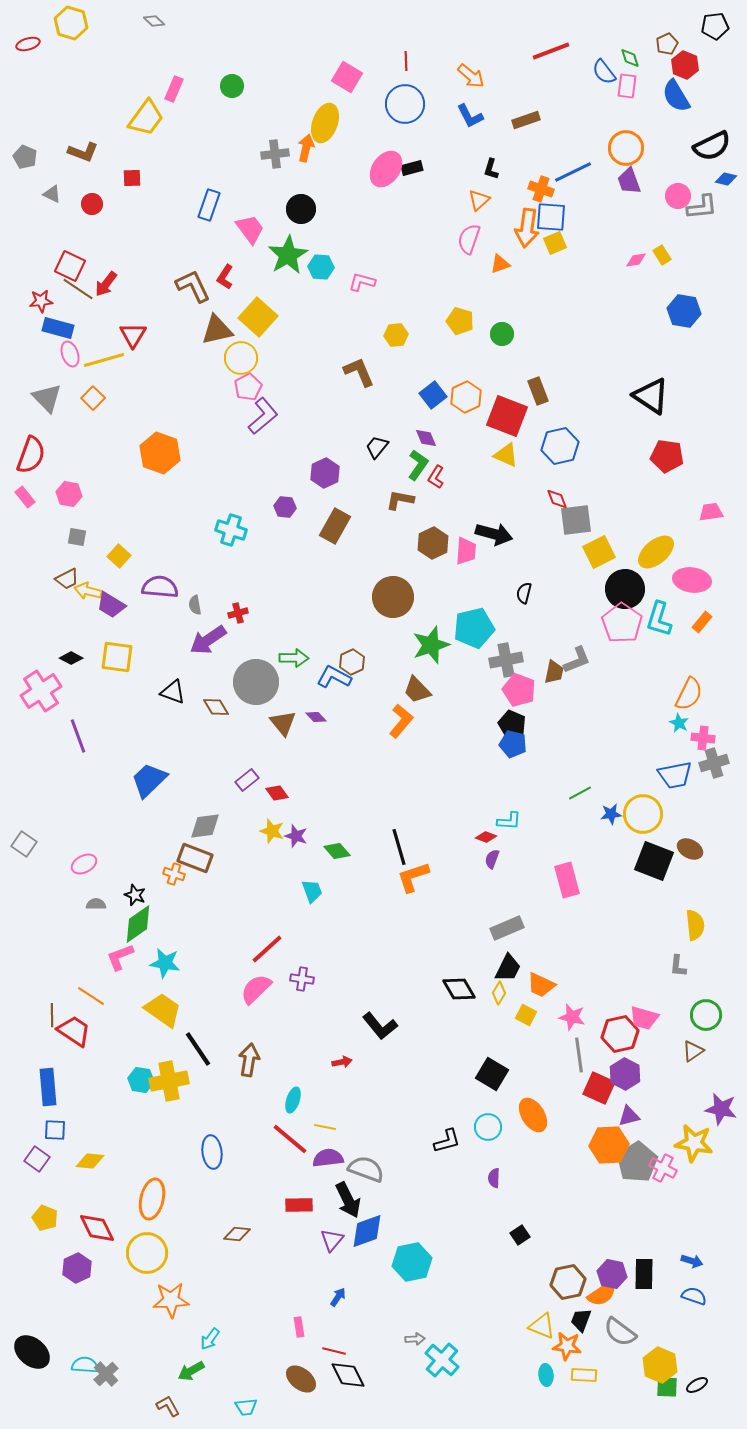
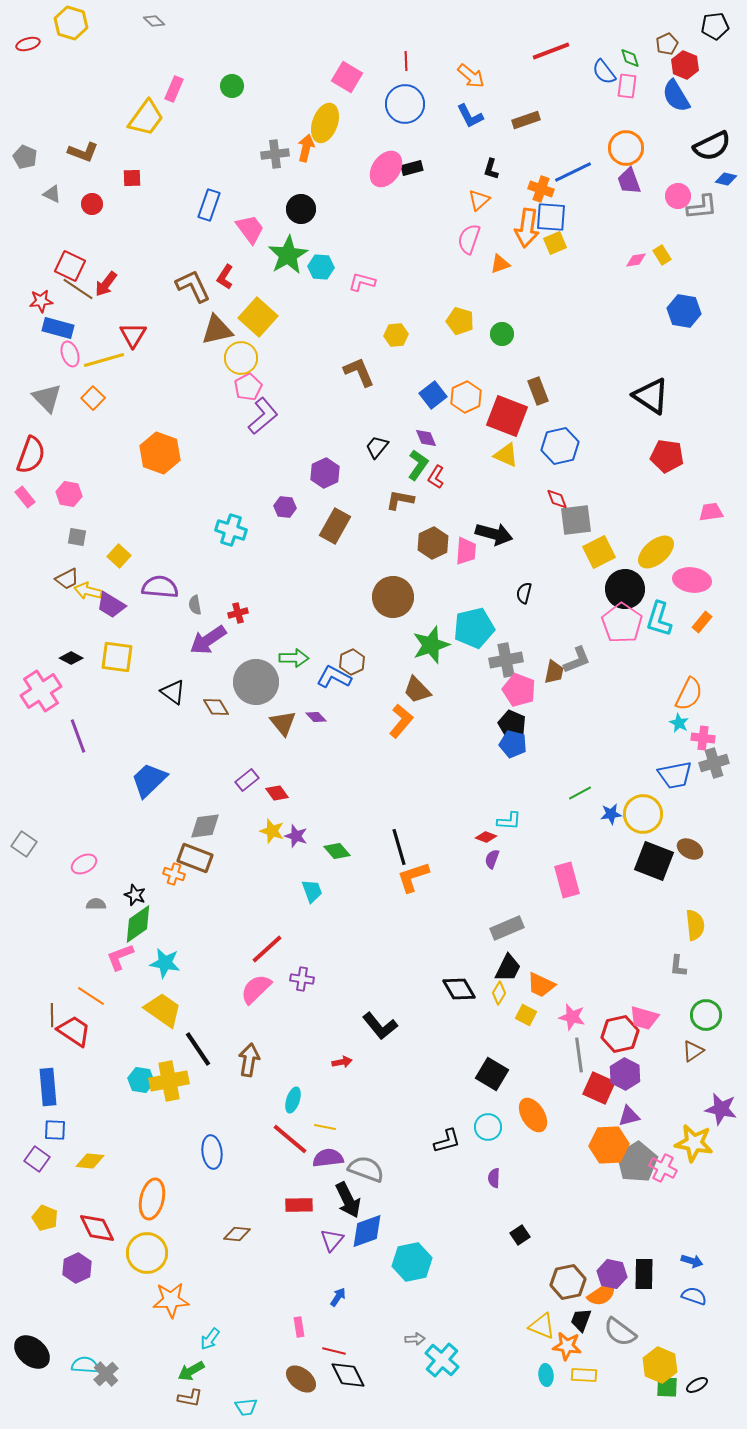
black triangle at (173, 692): rotated 16 degrees clockwise
brown L-shape at (168, 1406): moved 22 px right, 8 px up; rotated 130 degrees clockwise
